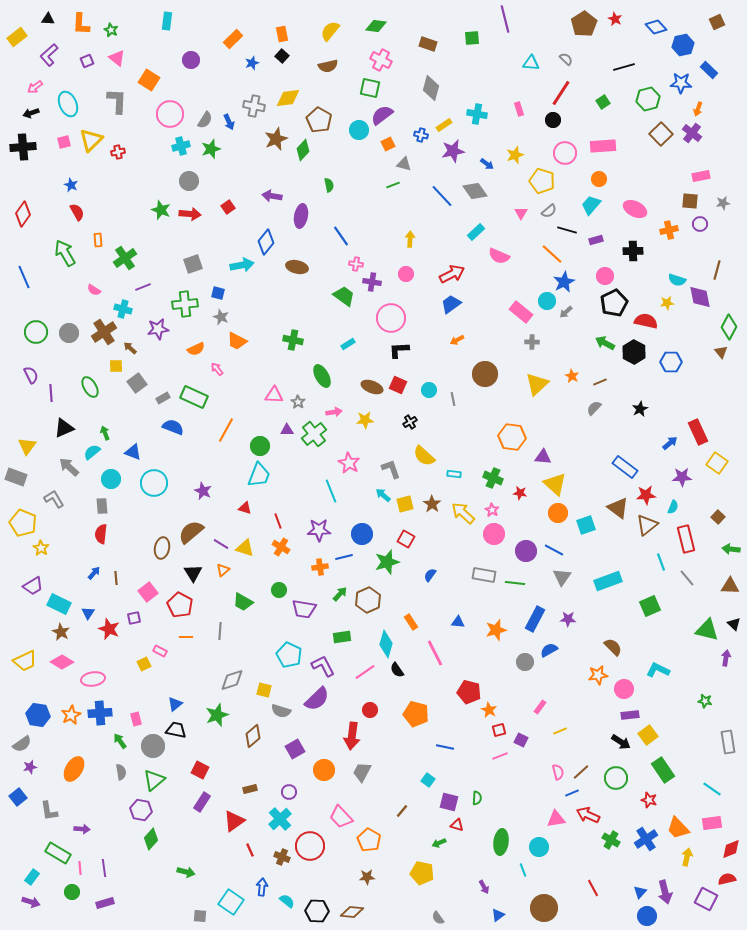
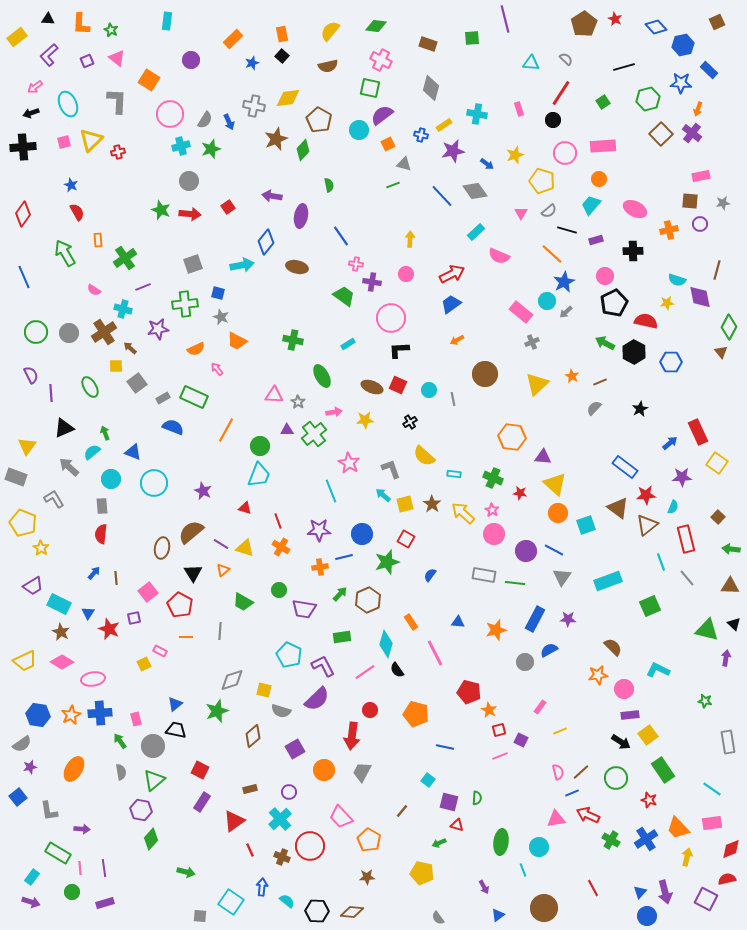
gray cross at (532, 342): rotated 24 degrees counterclockwise
green star at (217, 715): moved 4 px up
